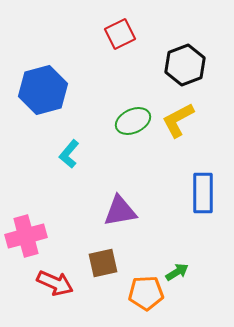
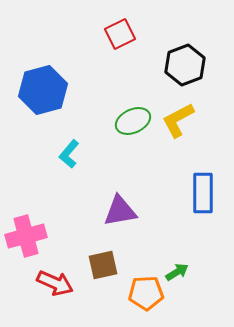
brown square: moved 2 px down
